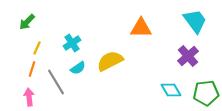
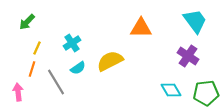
purple cross: rotated 15 degrees counterclockwise
pink arrow: moved 11 px left, 5 px up
